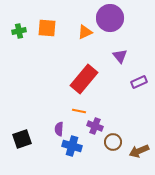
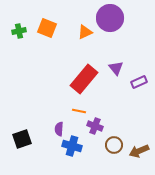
orange square: rotated 18 degrees clockwise
purple triangle: moved 4 px left, 12 px down
brown circle: moved 1 px right, 3 px down
